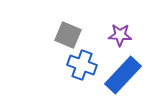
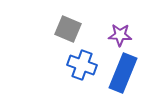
gray square: moved 6 px up
blue rectangle: moved 2 px up; rotated 21 degrees counterclockwise
